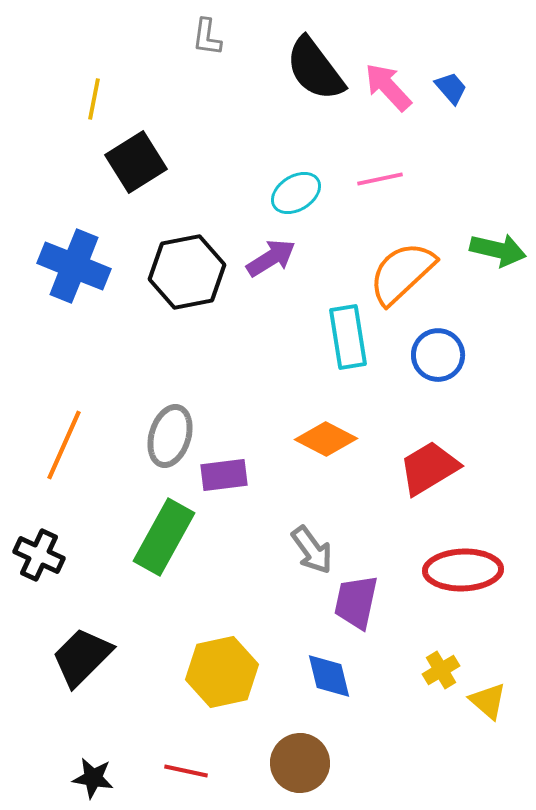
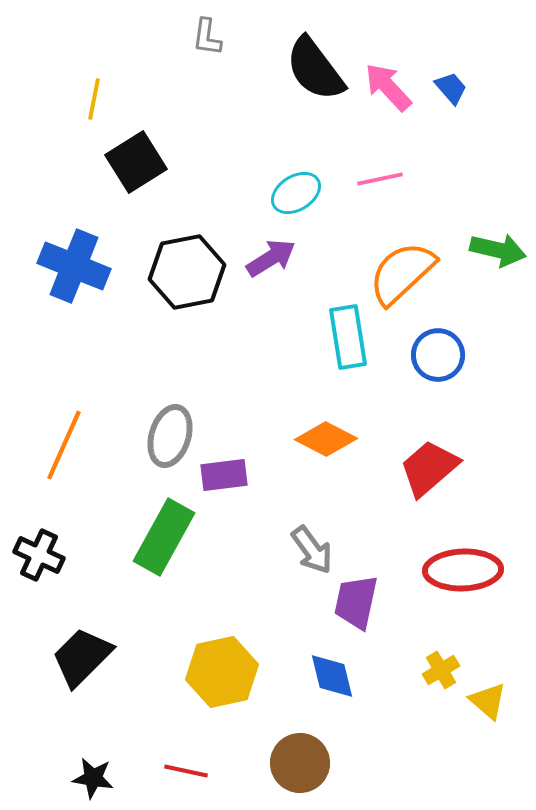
red trapezoid: rotated 10 degrees counterclockwise
blue diamond: moved 3 px right
